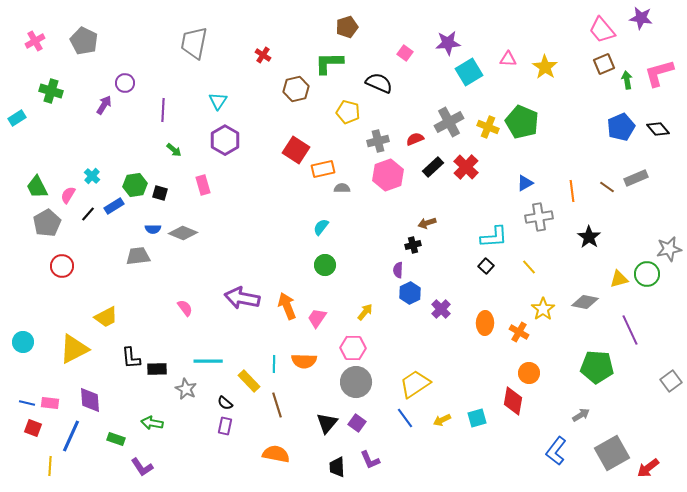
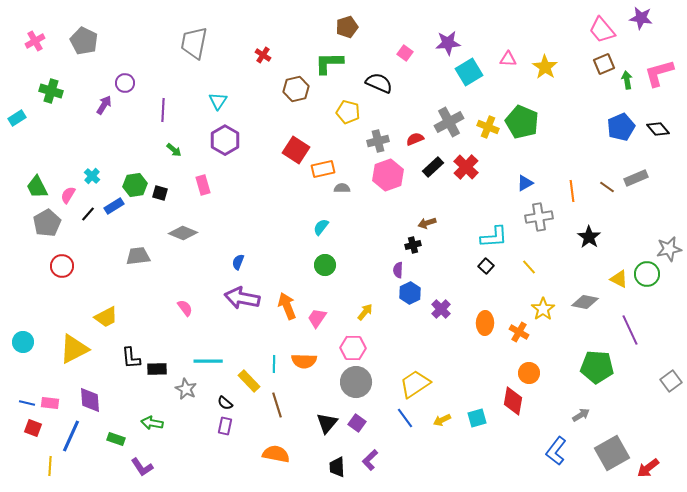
blue semicircle at (153, 229): moved 85 px right, 33 px down; rotated 112 degrees clockwise
yellow triangle at (619, 279): rotated 42 degrees clockwise
purple L-shape at (370, 460): rotated 70 degrees clockwise
